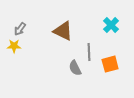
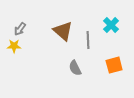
brown triangle: rotated 15 degrees clockwise
gray line: moved 1 px left, 12 px up
orange square: moved 4 px right, 1 px down
